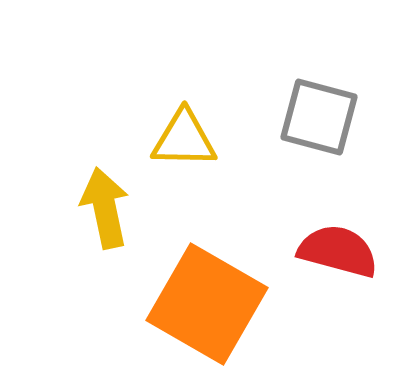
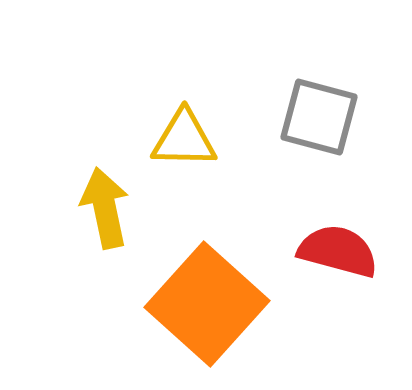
orange square: rotated 12 degrees clockwise
